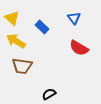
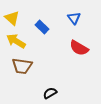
black semicircle: moved 1 px right, 1 px up
